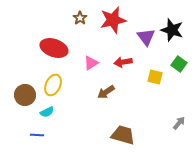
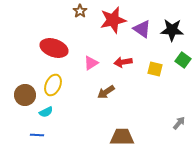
brown star: moved 7 px up
black star: rotated 15 degrees counterclockwise
purple triangle: moved 4 px left, 8 px up; rotated 18 degrees counterclockwise
green square: moved 4 px right, 4 px up
yellow square: moved 8 px up
cyan semicircle: moved 1 px left
brown trapezoid: moved 1 px left, 2 px down; rotated 15 degrees counterclockwise
